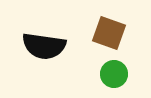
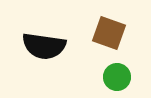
green circle: moved 3 px right, 3 px down
